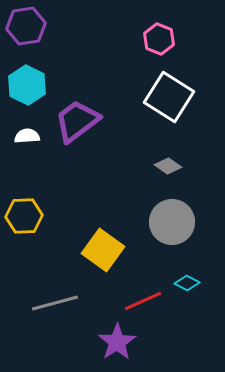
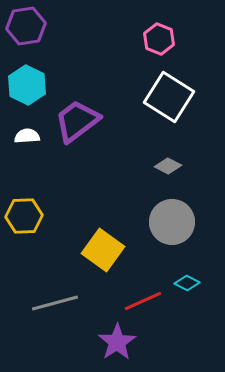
gray diamond: rotated 8 degrees counterclockwise
